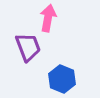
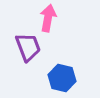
blue hexagon: moved 1 px up; rotated 8 degrees counterclockwise
